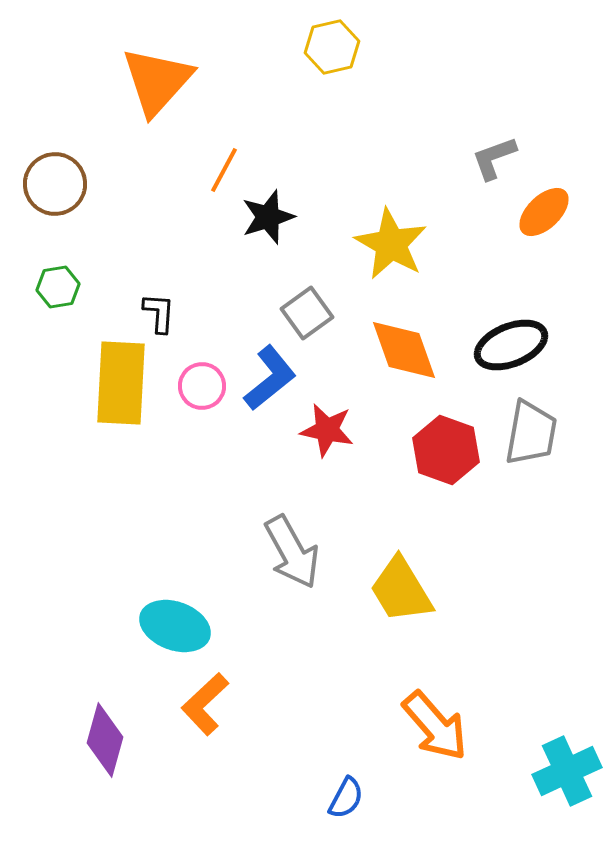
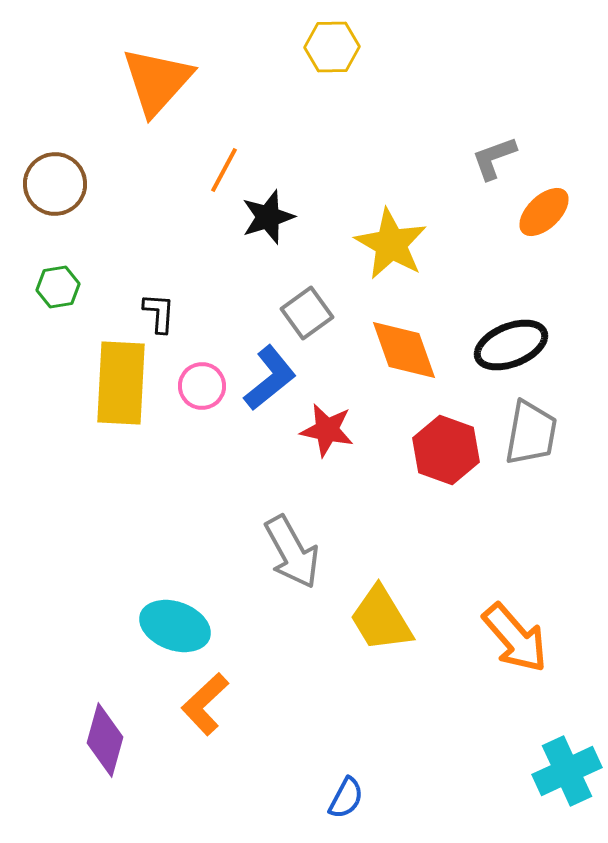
yellow hexagon: rotated 12 degrees clockwise
yellow trapezoid: moved 20 px left, 29 px down
orange arrow: moved 80 px right, 88 px up
